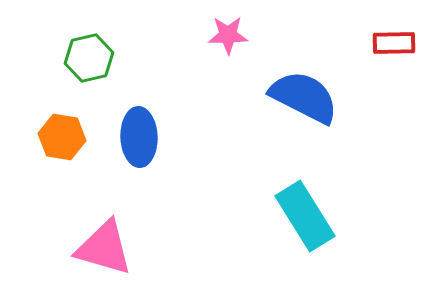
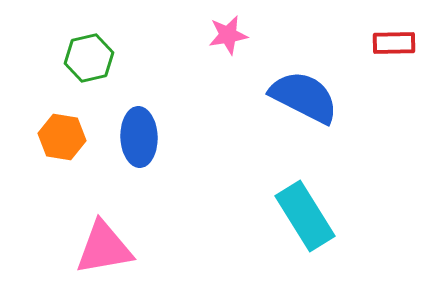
pink star: rotated 9 degrees counterclockwise
pink triangle: rotated 26 degrees counterclockwise
